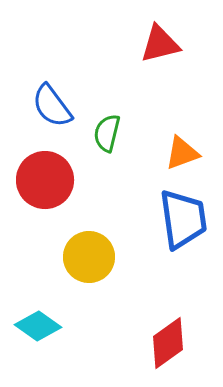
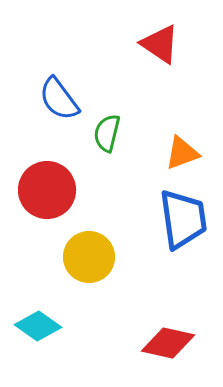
red triangle: rotated 48 degrees clockwise
blue semicircle: moved 7 px right, 7 px up
red circle: moved 2 px right, 10 px down
red diamond: rotated 48 degrees clockwise
